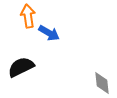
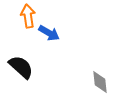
black semicircle: rotated 68 degrees clockwise
gray diamond: moved 2 px left, 1 px up
